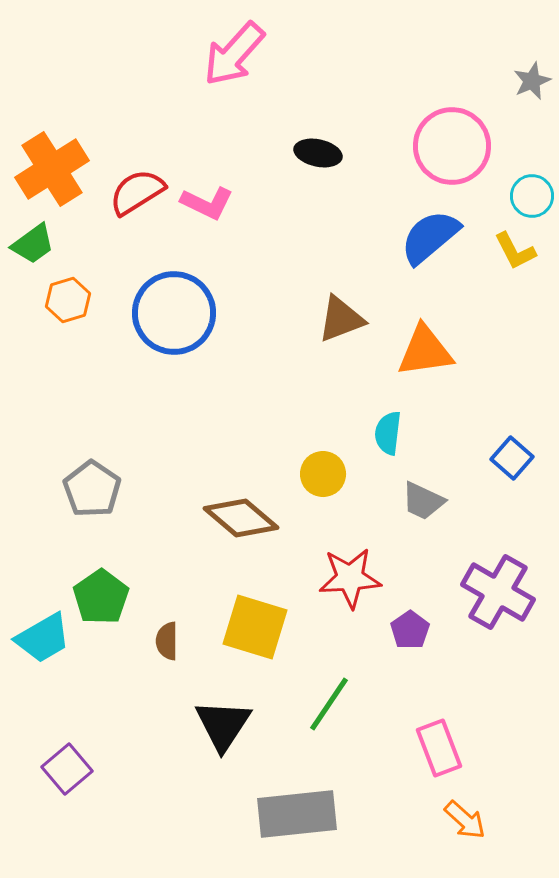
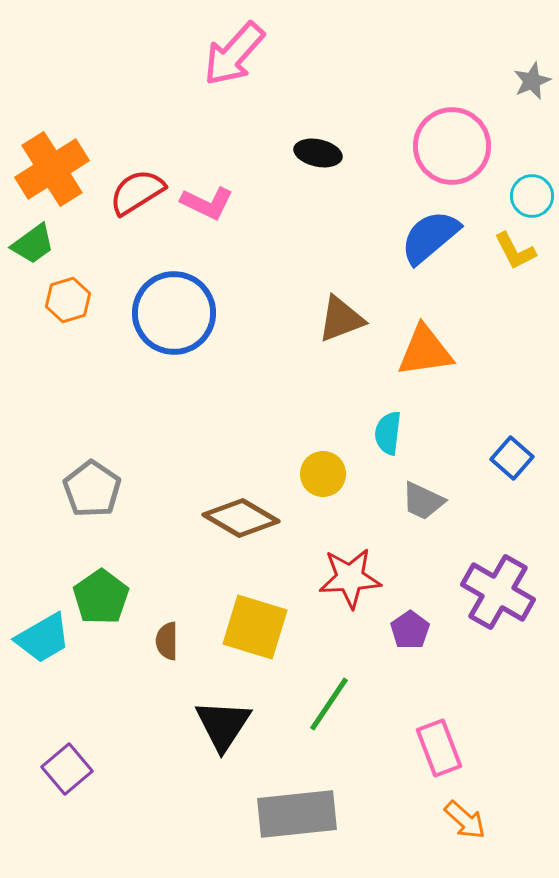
brown diamond: rotated 10 degrees counterclockwise
